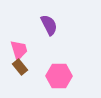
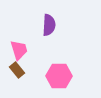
purple semicircle: rotated 30 degrees clockwise
brown rectangle: moved 3 px left, 3 px down
